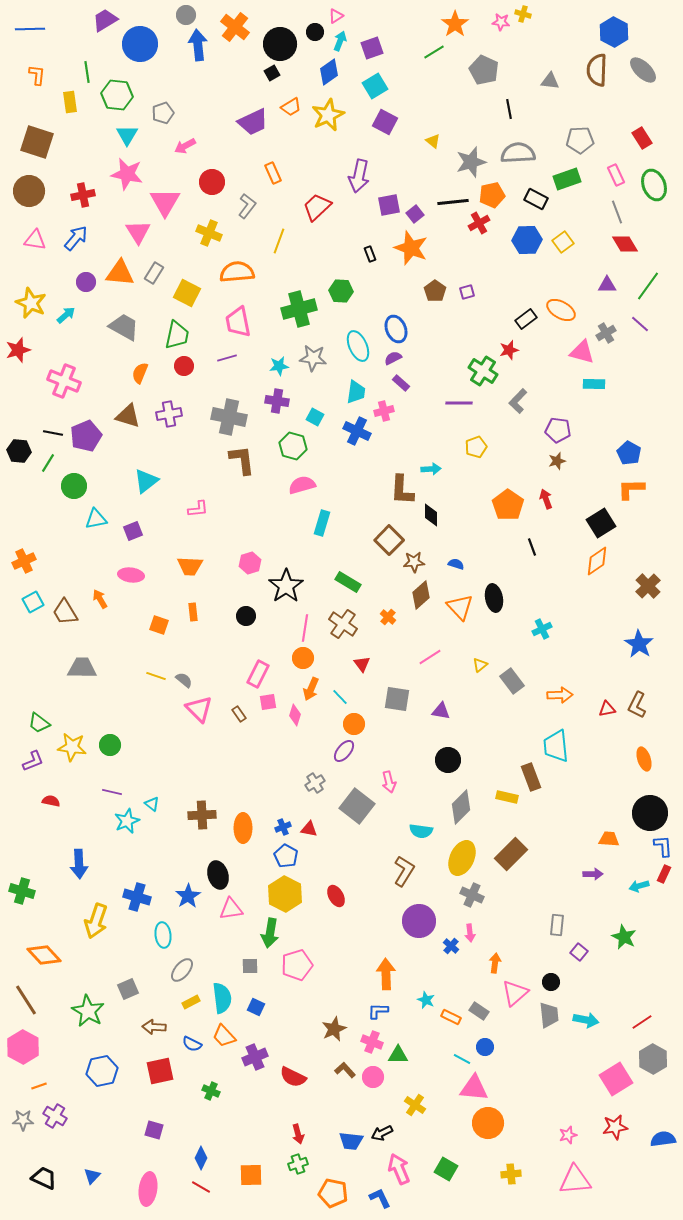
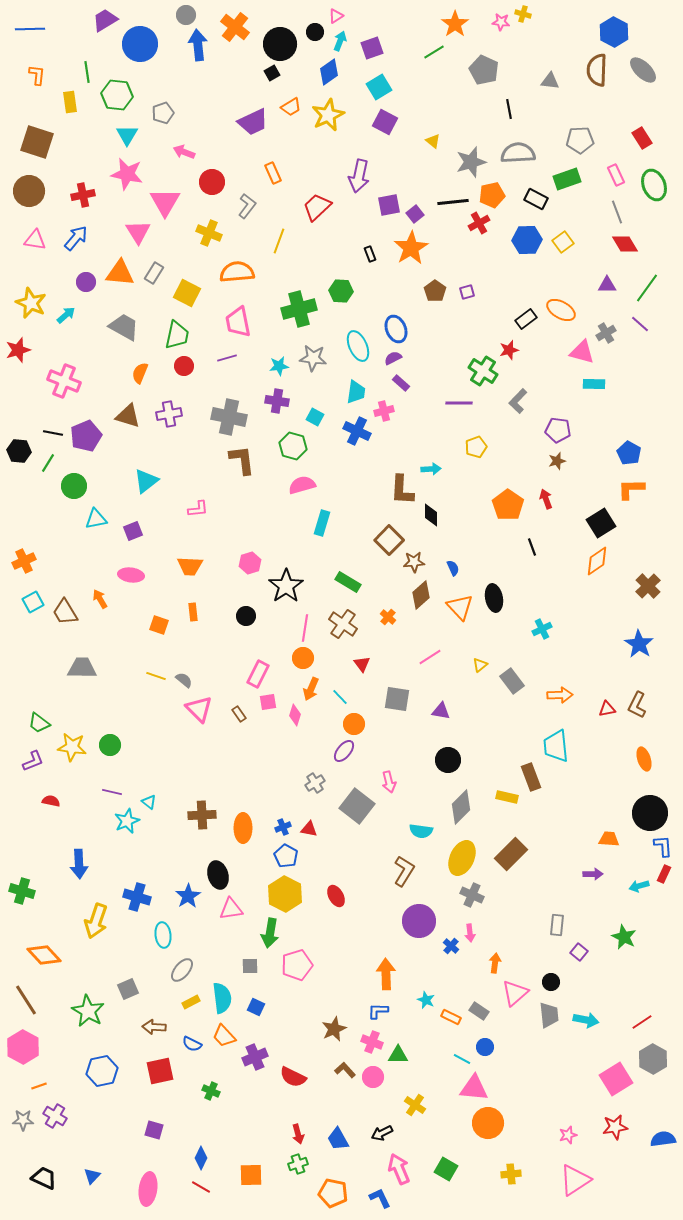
cyan square at (375, 86): moved 4 px right, 1 px down
pink arrow at (185, 146): moved 1 px left, 6 px down; rotated 50 degrees clockwise
orange star at (411, 248): rotated 20 degrees clockwise
green line at (648, 286): moved 1 px left, 2 px down
blue semicircle at (456, 564): moved 3 px left, 4 px down; rotated 49 degrees clockwise
cyan triangle at (152, 804): moved 3 px left, 2 px up
blue trapezoid at (351, 1141): moved 13 px left, 2 px up; rotated 55 degrees clockwise
pink triangle at (575, 1180): rotated 28 degrees counterclockwise
